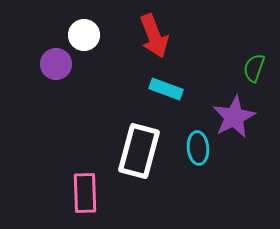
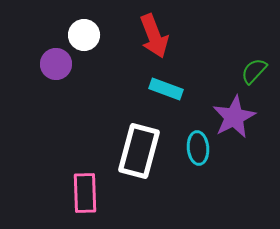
green semicircle: moved 3 px down; rotated 24 degrees clockwise
